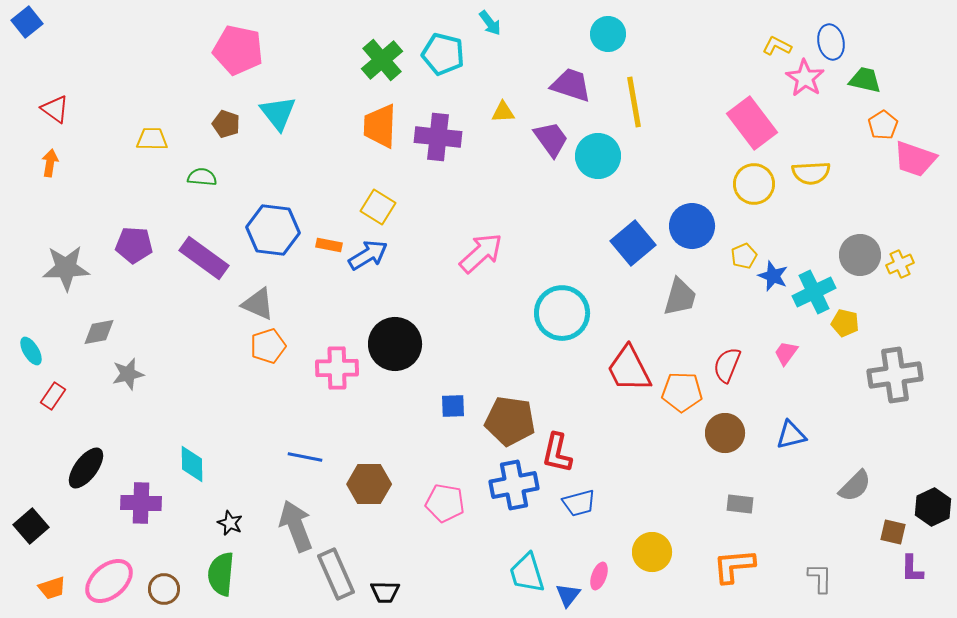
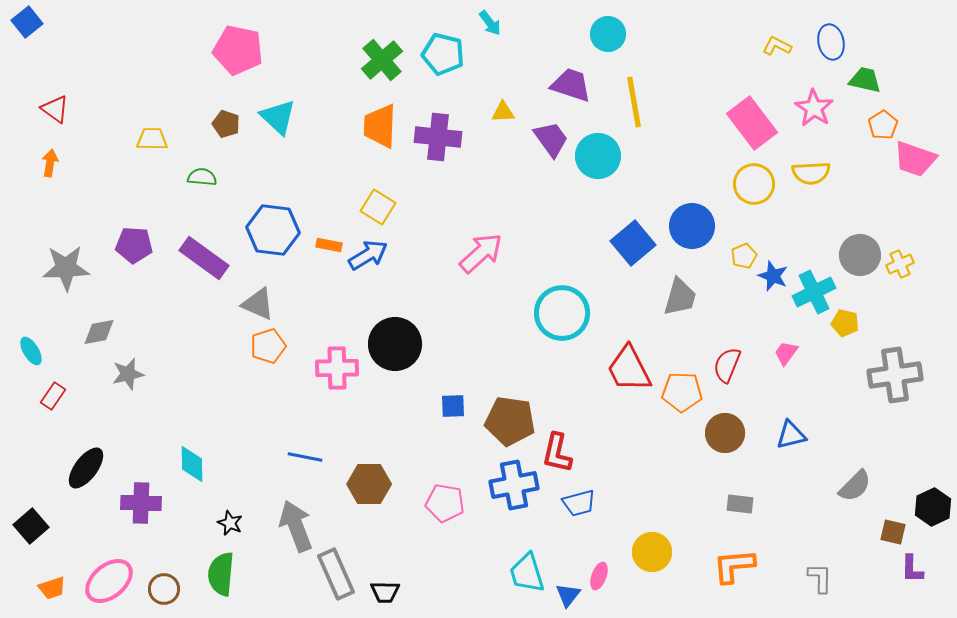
pink star at (805, 78): moved 9 px right, 30 px down
cyan triangle at (278, 113): moved 4 px down; rotated 9 degrees counterclockwise
